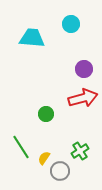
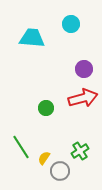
green circle: moved 6 px up
